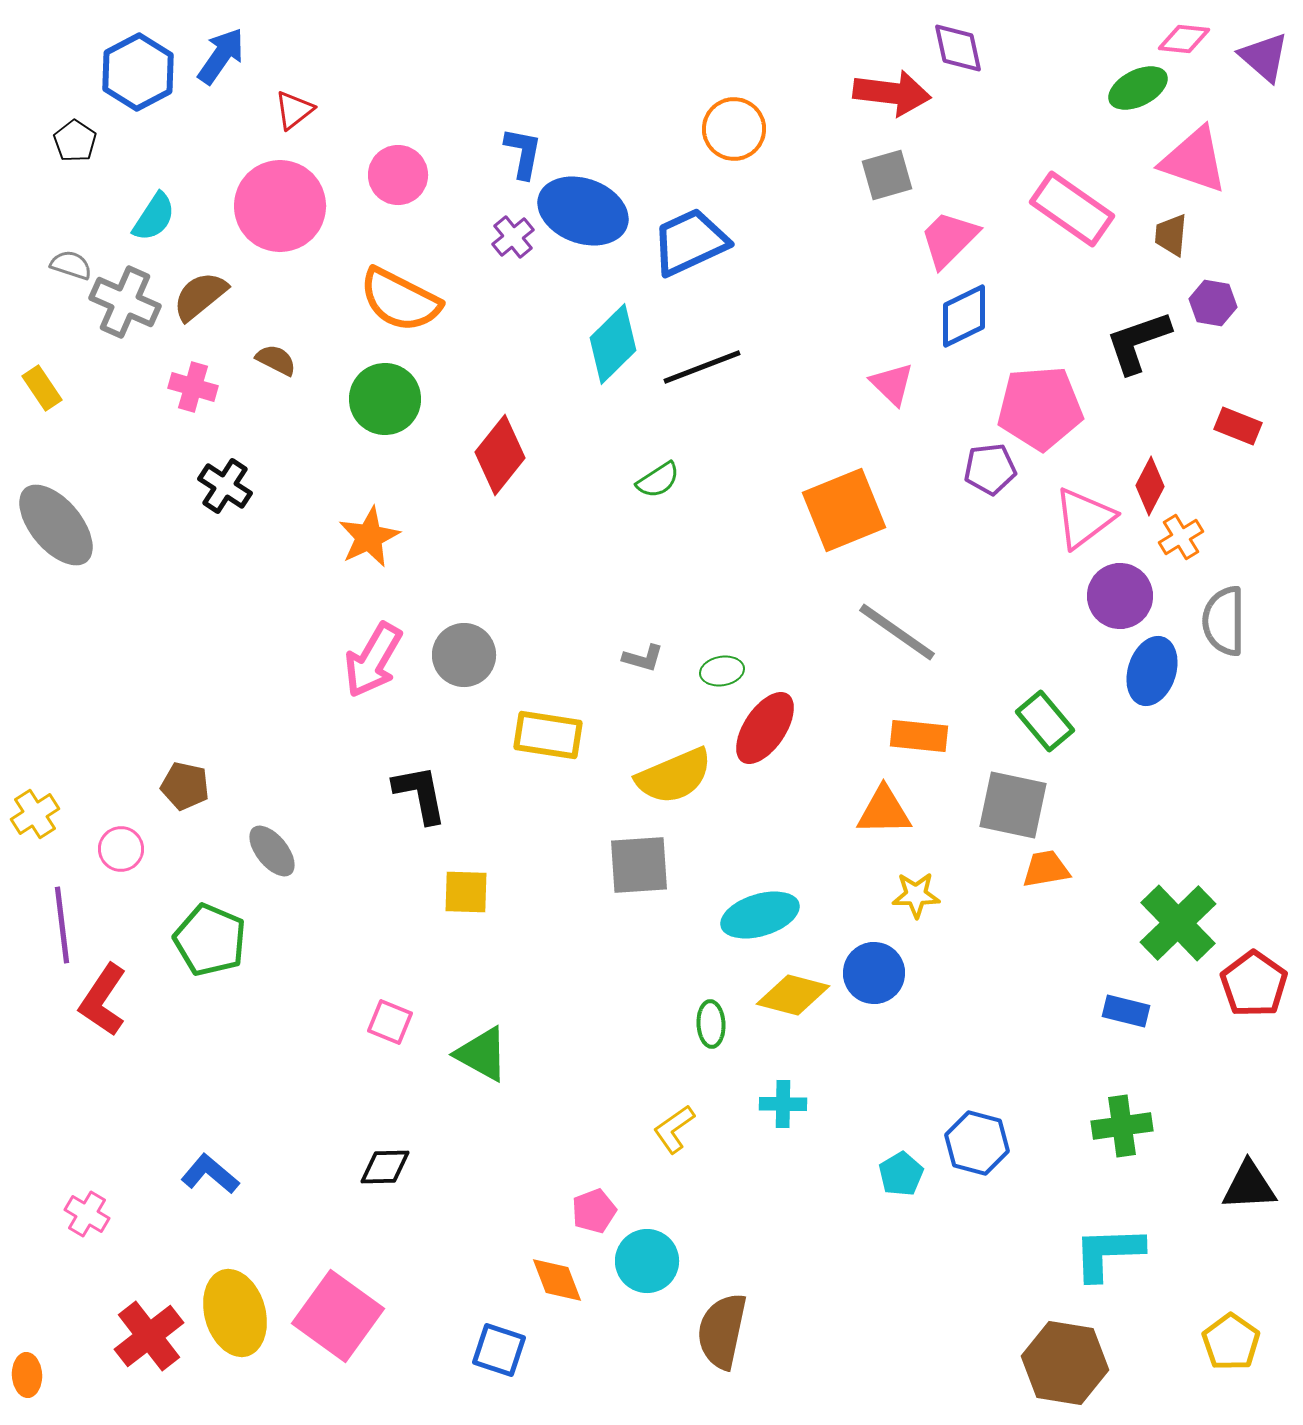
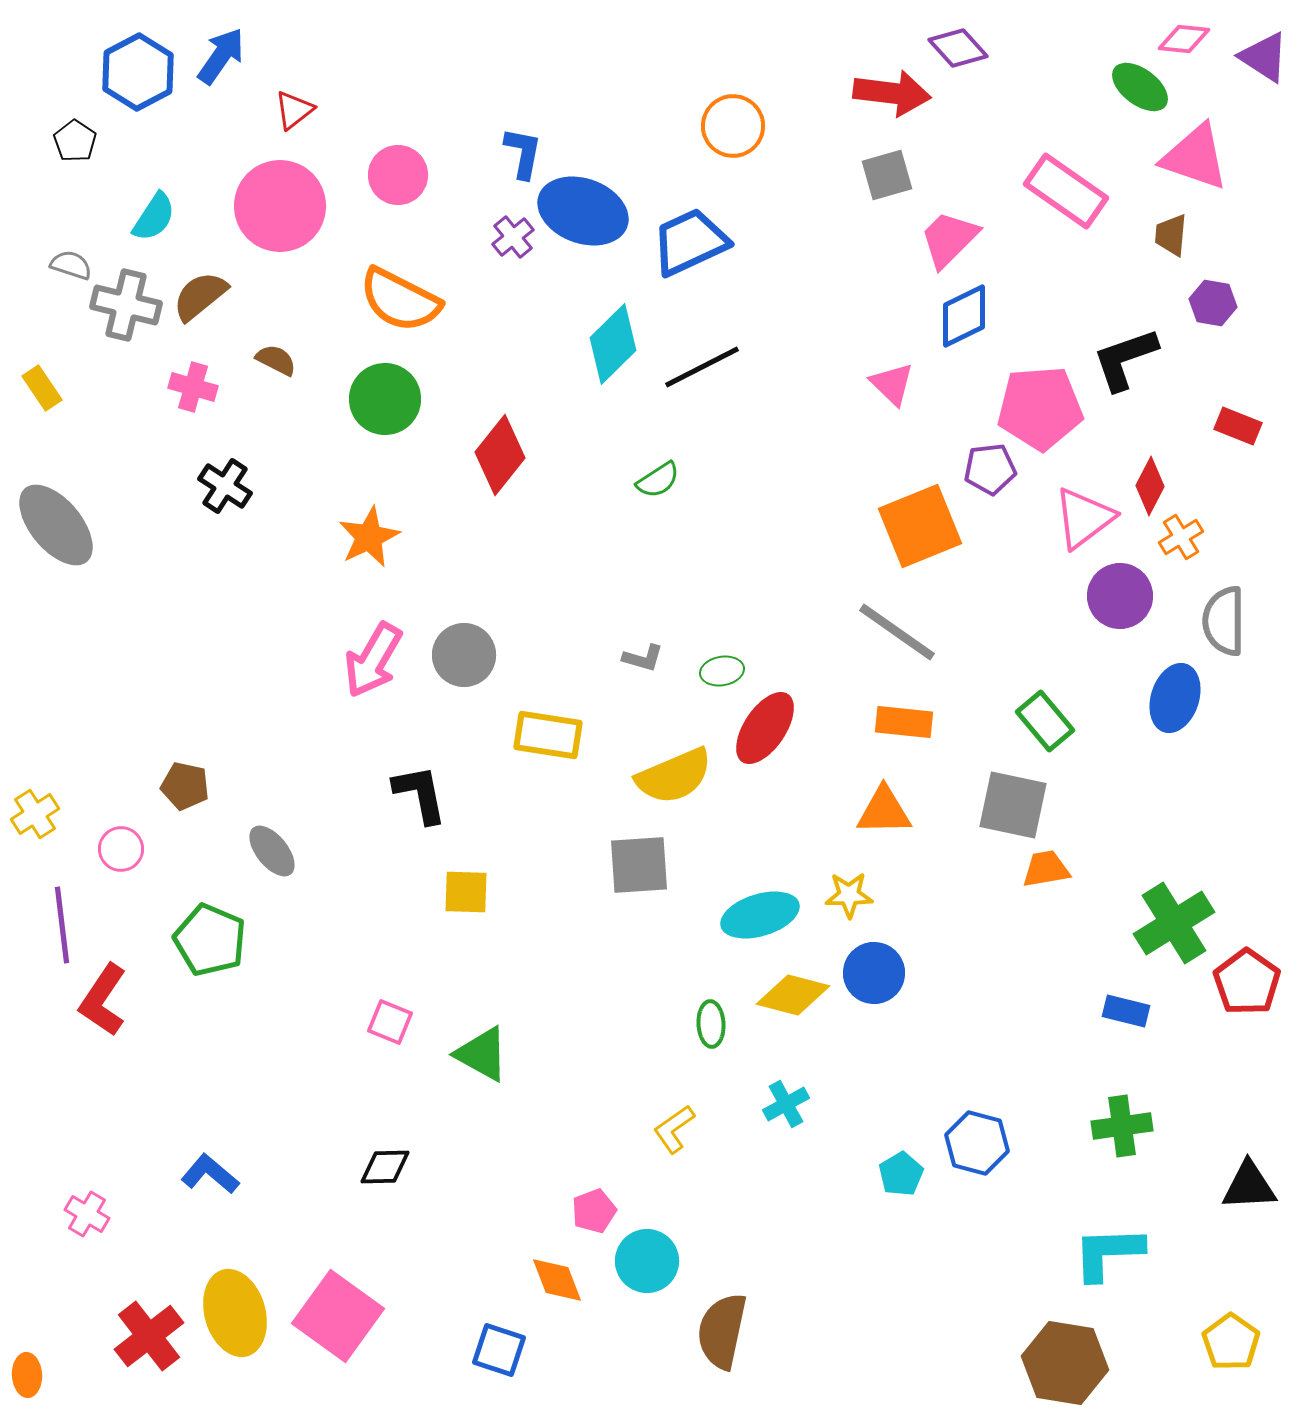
purple diamond at (958, 48): rotated 30 degrees counterclockwise
purple triangle at (1264, 57): rotated 8 degrees counterclockwise
green ellipse at (1138, 88): moved 2 px right, 1 px up; rotated 64 degrees clockwise
orange circle at (734, 129): moved 1 px left, 3 px up
pink triangle at (1194, 160): moved 1 px right, 3 px up
pink rectangle at (1072, 209): moved 6 px left, 18 px up
gray cross at (125, 302): moved 1 px right, 3 px down; rotated 10 degrees counterclockwise
black L-shape at (1138, 342): moved 13 px left, 17 px down
black line at (702, 367): rotated 6 degrees counterclockwise
orange square at (844, 510): moved 76 px right, 16 px down
blue ellipse at (1152, 671): moved 23 px right, 27 px down
orange rectangle at (919, 736): moved 15 px left, 14 px up
yellow star at (916, 895): moved 67 px left
green cross at (1178, 923): moved 4 px left; rotated 12 degrees clockwise
red pentagon at (1254, 984): moved 7 px left, 2 px up
cyan cross at (783, 1104): moved 3 px right; rotated 30 degrees counterclockwise
